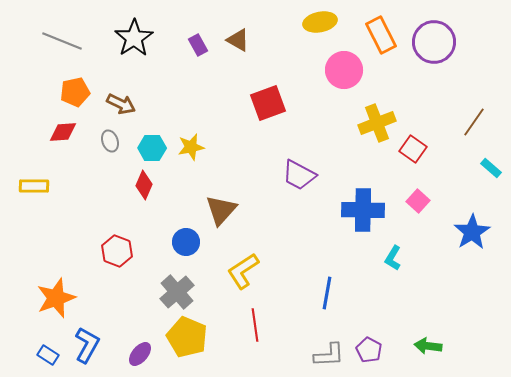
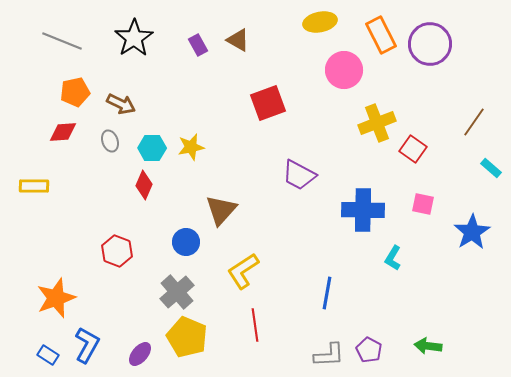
purple circle at (434, 42): moved 4 px left, 2 px down
pink square at (418, 201): moved 5 px right, 3 px down; rotated 30 degrees counterclockwise
